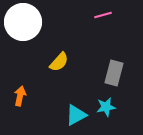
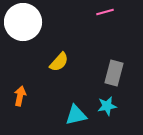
pink line: moved 2 px right, 3 px up
cyan star: moved 1 px right, 1 px up
cyan triangle: rotated 15 degrees clockwise
